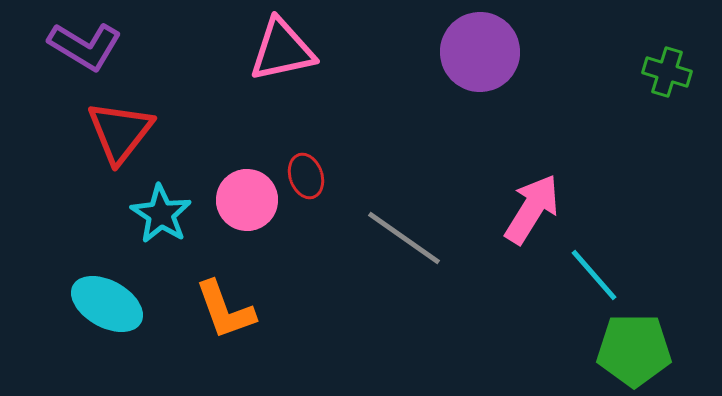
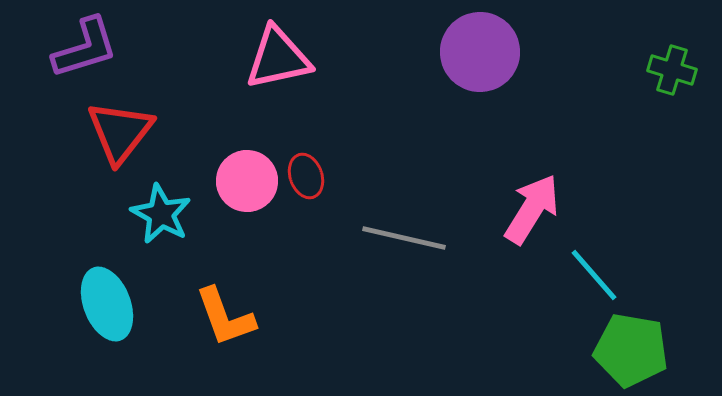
purple L-shape: moved 2 px down; rotated 48 degrees counterclockwise
pink triangle: moved 4 px left, 8 px down
green cross: moved 5 px right, 2 px up
pink circle: moved 19 px up
cyan star: rotated 4 degrees counterclockwise
gray line: rotated 22 degrees counterclockwise
cyan ellipse: rotated 40 degrees clockwise
orange L-shape: moved 7 px down
green pentagon: moved 3 px left; rotated 10 degrees clockwise
